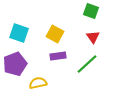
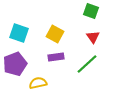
purple rectangle: moved 2 px left, 1 px down
